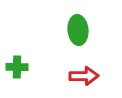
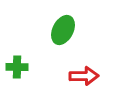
green ellipse: moved 15 px left; rotated 32 degrees clockwise
